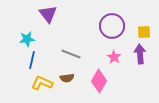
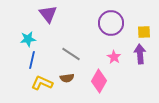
purple circle: moved 1 px left, 3 px up
cyan star: moved 1 px right
gray line: rotated 12 degrees clockwise
